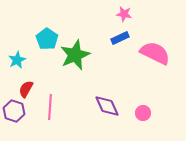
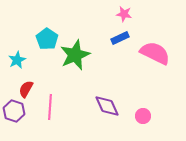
pink circle: moved 3 px down
